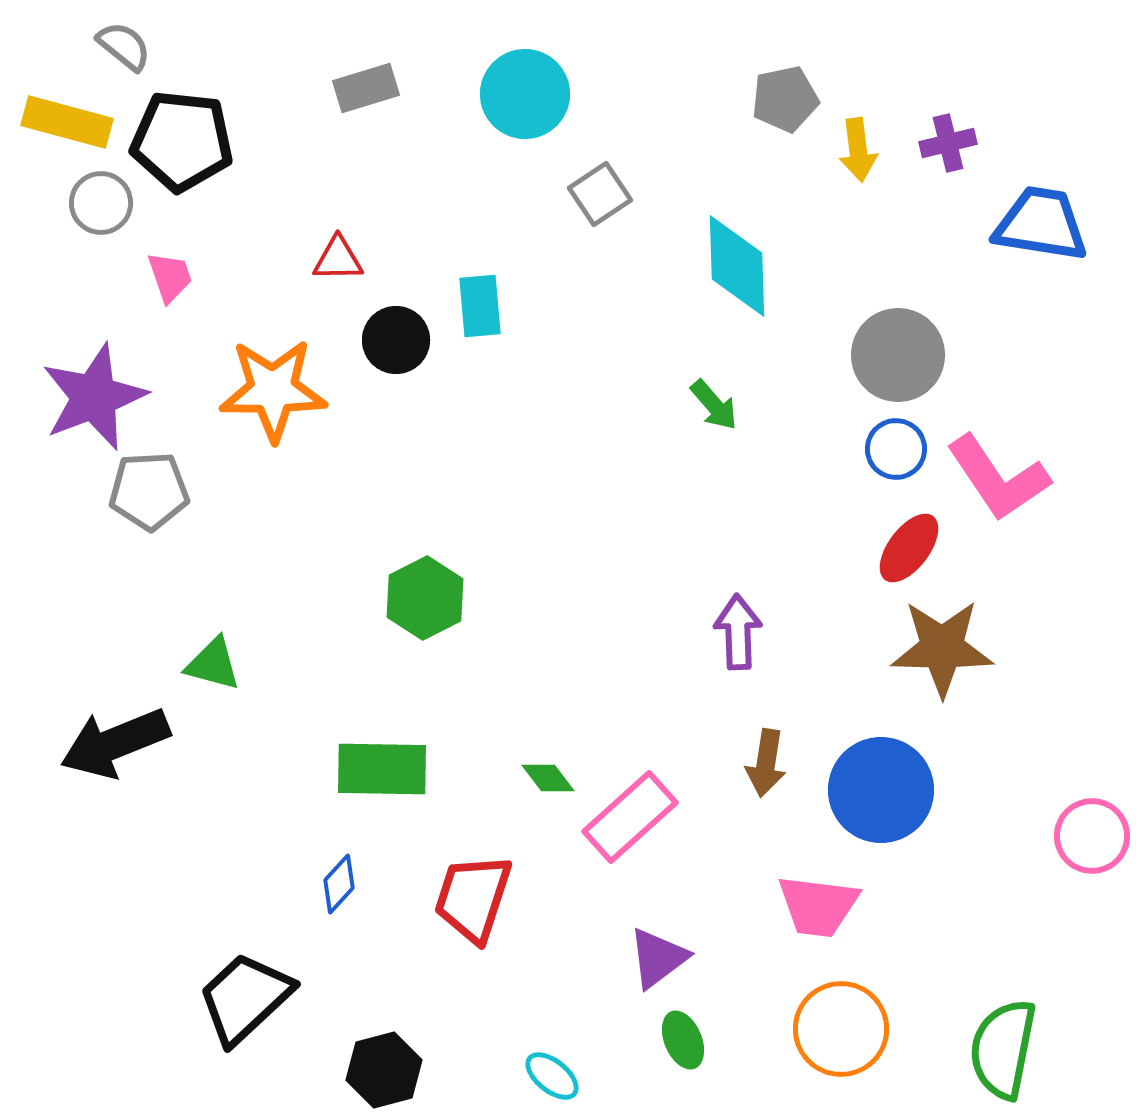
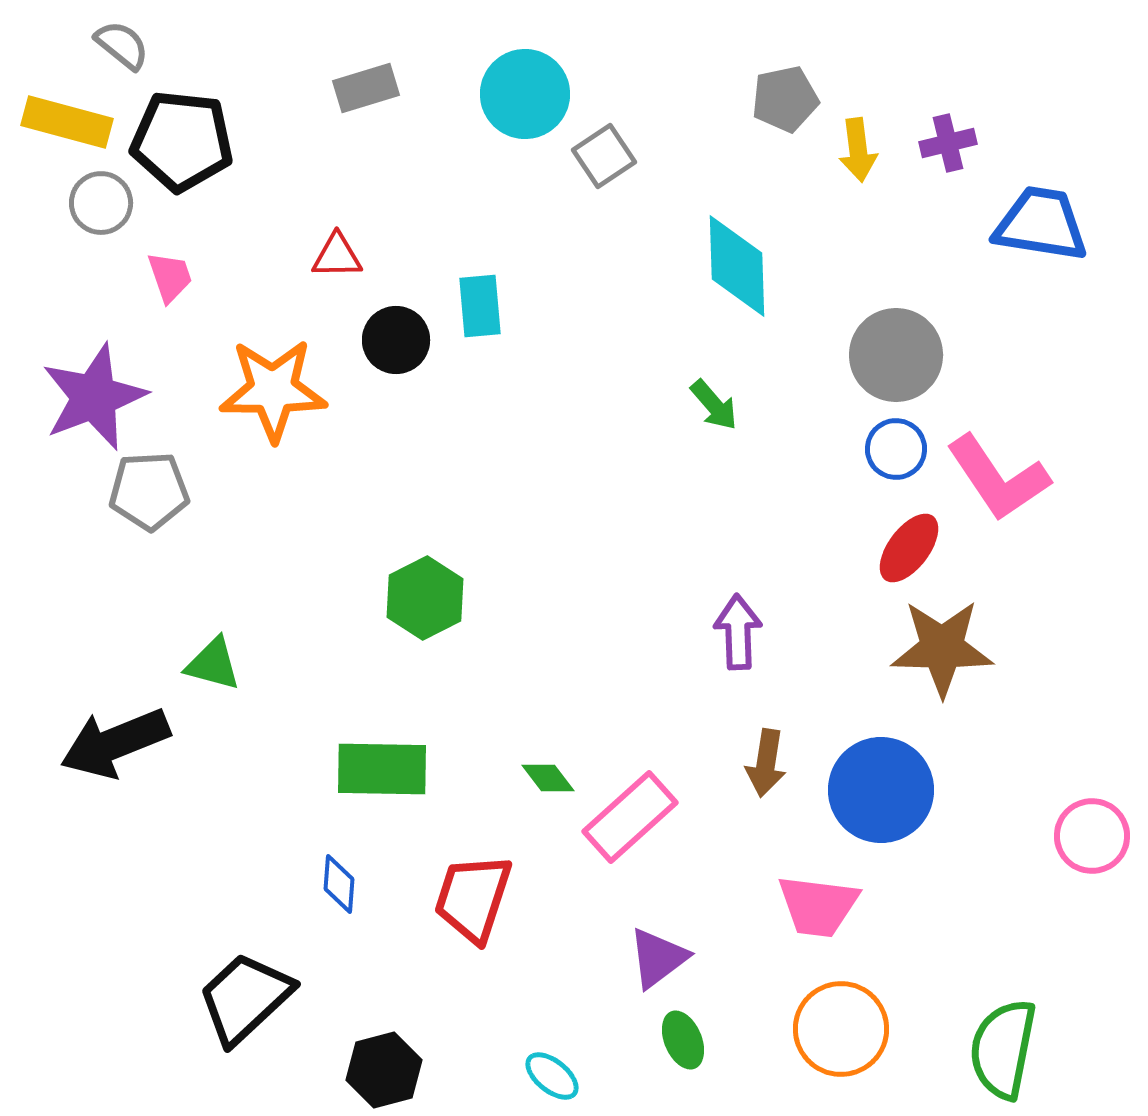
gray semicircle at (124, 46): moved 2 px left, 1 px up
gray square at (600, 194): moved 4 px right, 38 px up
red triangle at (338, 259): moved 1 px left, 3 px up
gray circle at (898, 355): moved 2 px left
blue diamond at (339, 884): rotated 38 degrees counterclockwise
